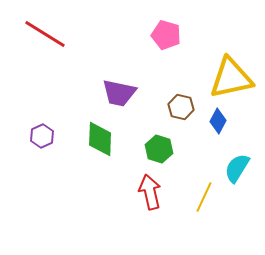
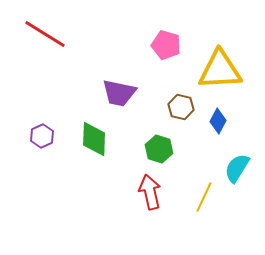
pink pentagon: moved 10 px down
yellow triangle: moved 11 px left, 8 px up; rotated 9 degrees clockwise
green diamond: moved 6 px left
